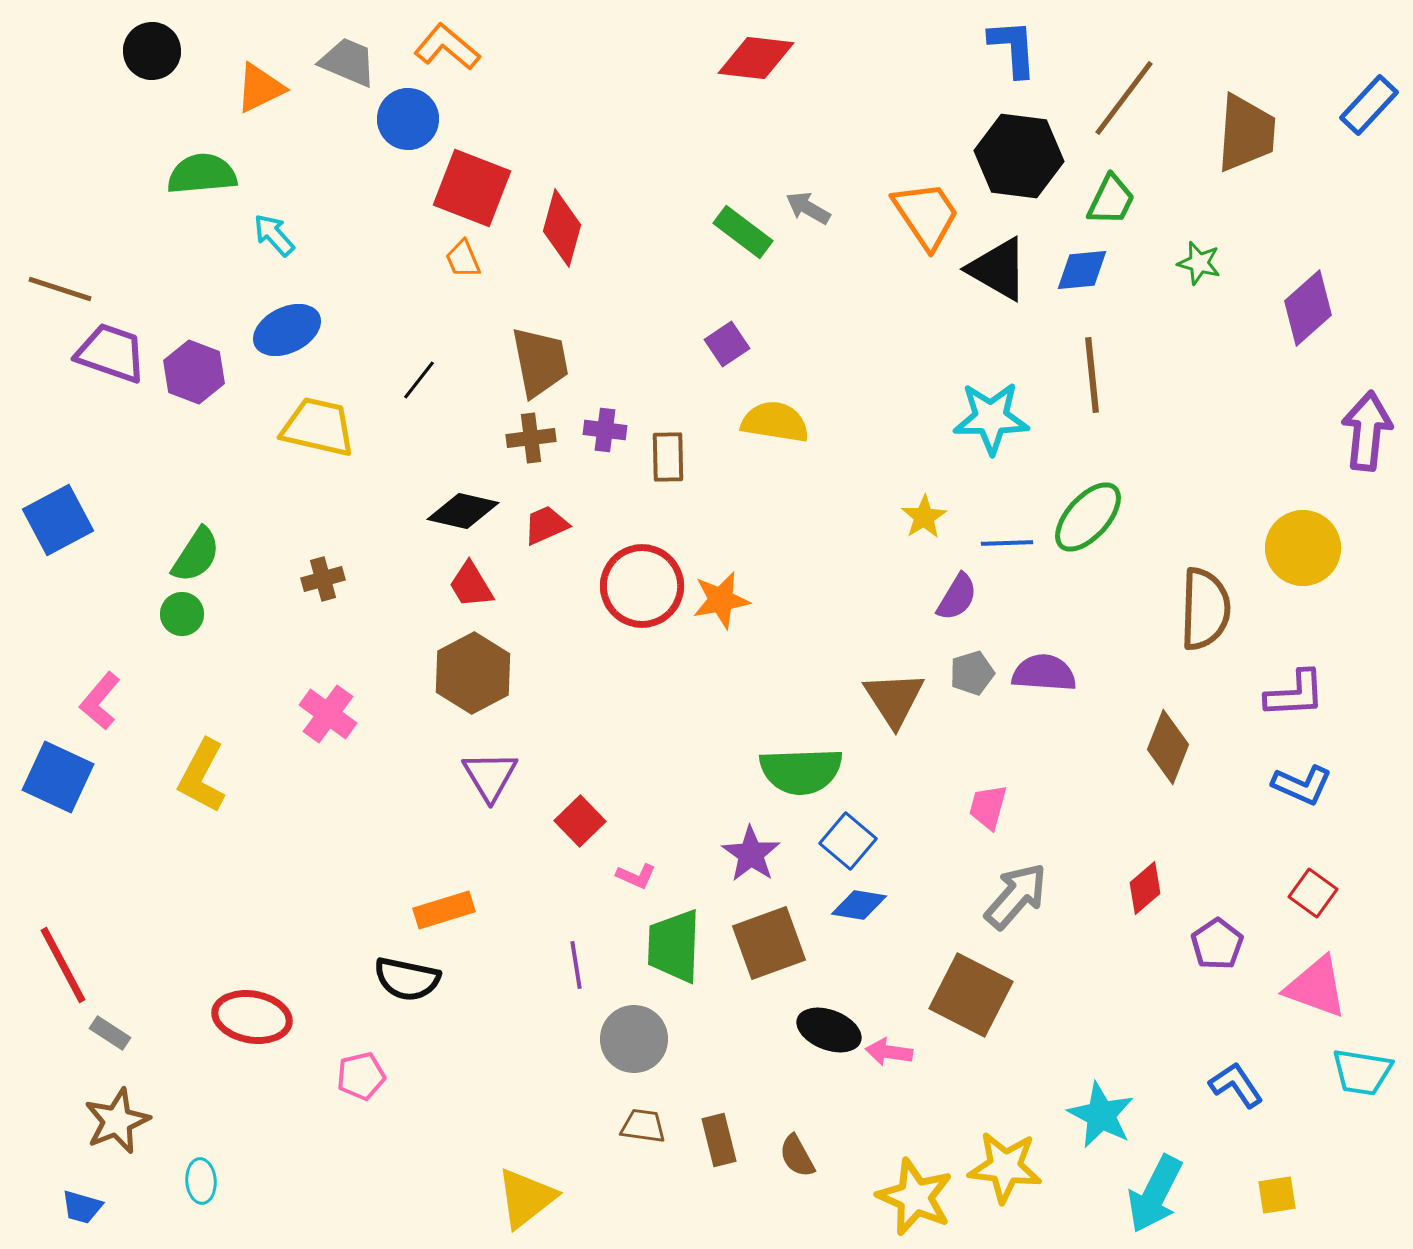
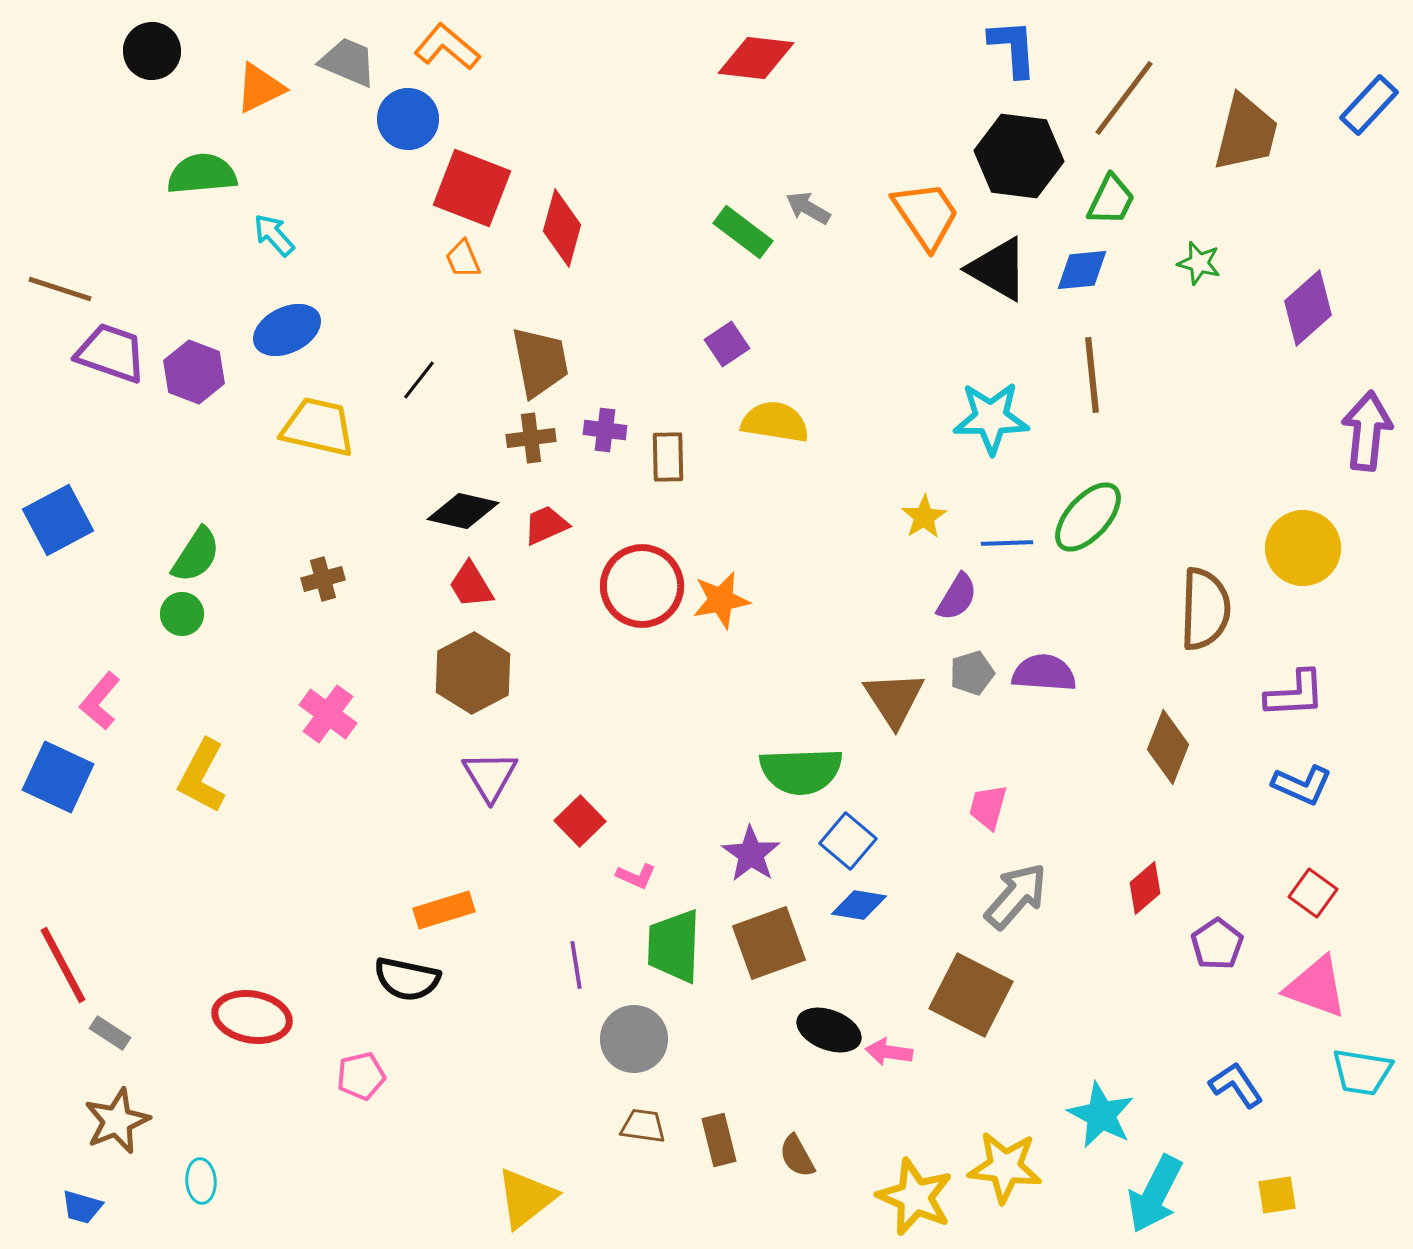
brown trapezoid at (1246, 133): rotated 10 degrees clockwise
